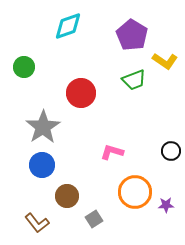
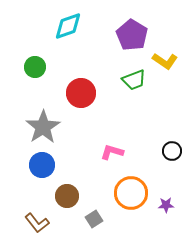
green circle: moved 11 px right
black circle: moved 1 px right
orange circle: moved 4 px left, 1 px down
